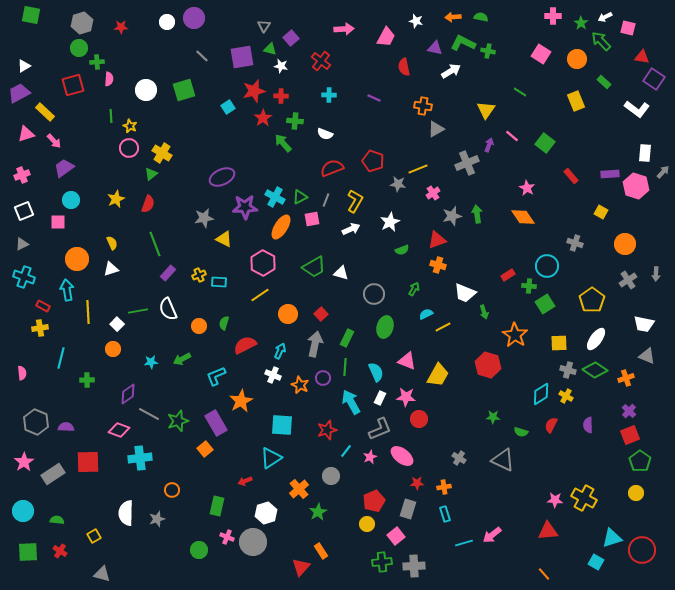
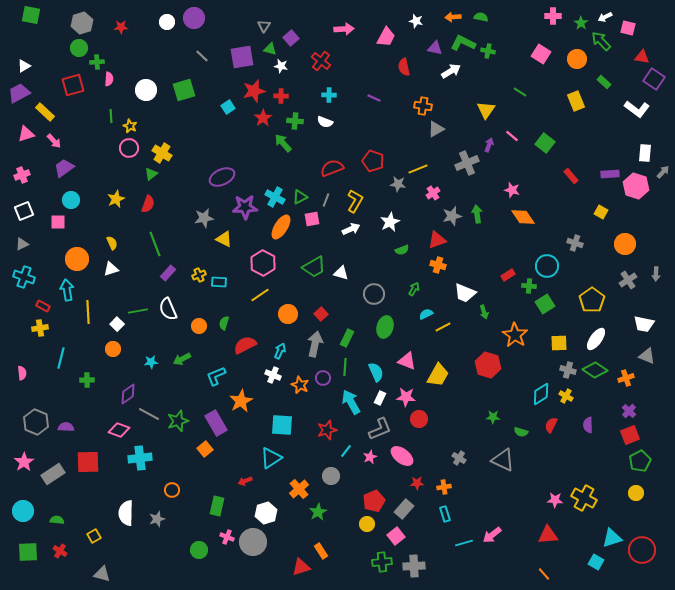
white semicircle at (325, 134): moved 12 px up
pink star at (527, 188): moved 15 px left, 2 px down; rotated 14 degrees counterclockwise
green pentagon at (640, 461): rotated 10 degrees clockwise
gray rectangle at (408, 509): moved 4 px left; rotated 24 degrees clockwise
red triangle at (548, 531): moved 4 px down
red triangle at (301, 567): rotated 30 degrees clockwise
